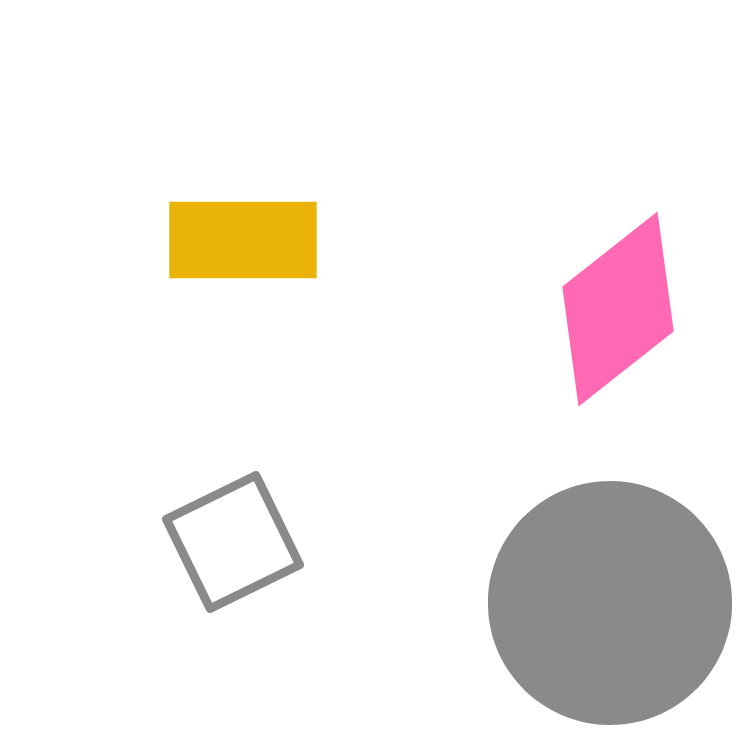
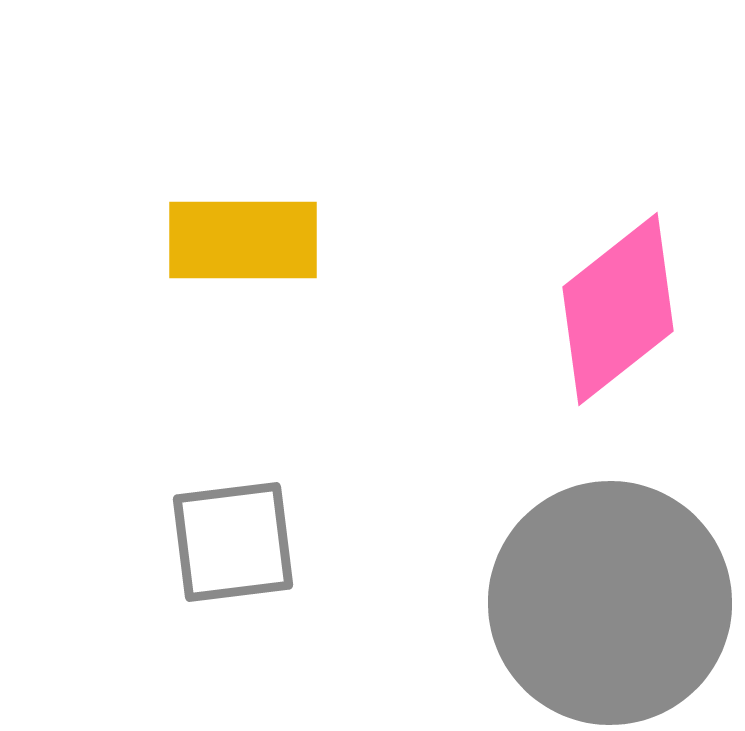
gray square: rotated 19 degrees clockwise
